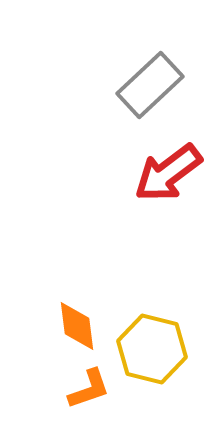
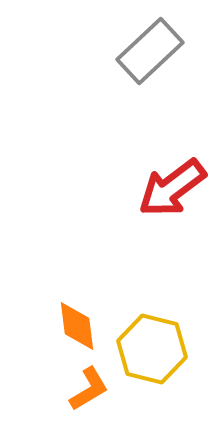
gray rectangle: moved 34 px up
red arrow: moved 4 px right, 15 px down
orange L-shape: rotated 12 degrees counterclockwise
